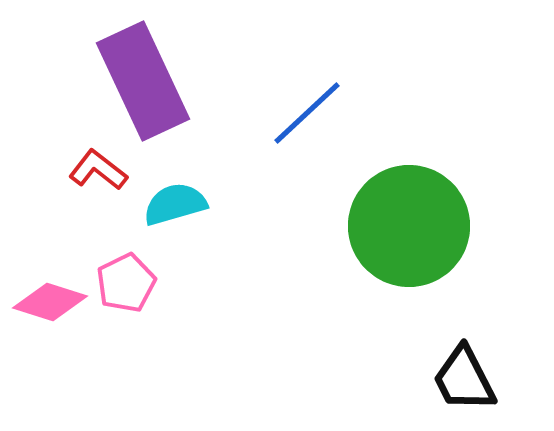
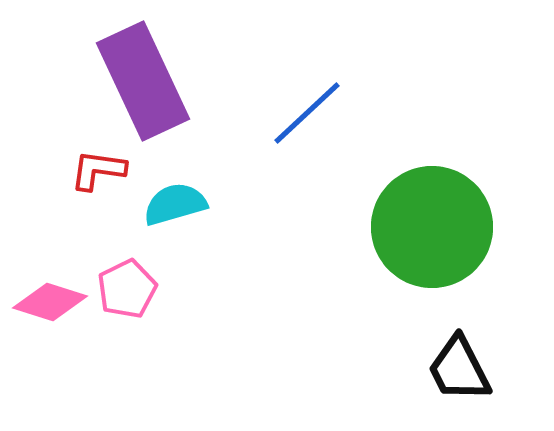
red L-shape: rotated 30 degrees counterclockwise
green circle: moved 23 px right, 1 px down
pink pentagon: moved 1 px right, 6 px down
black trapezoid: moved 5 px left, 10 px up
